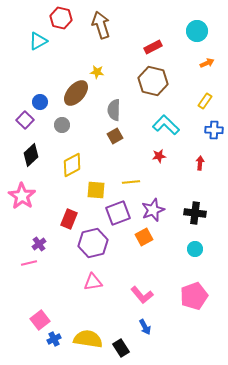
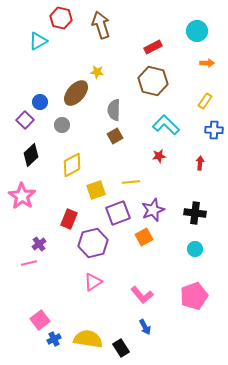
orange arrow at (207, 63): rotated 24 degrees clockwise
yellow square at (96, 190): rotated 24 degrees counterclockwise
pink triangle at (93, 282): rotated 24 degrees counterclockwise
